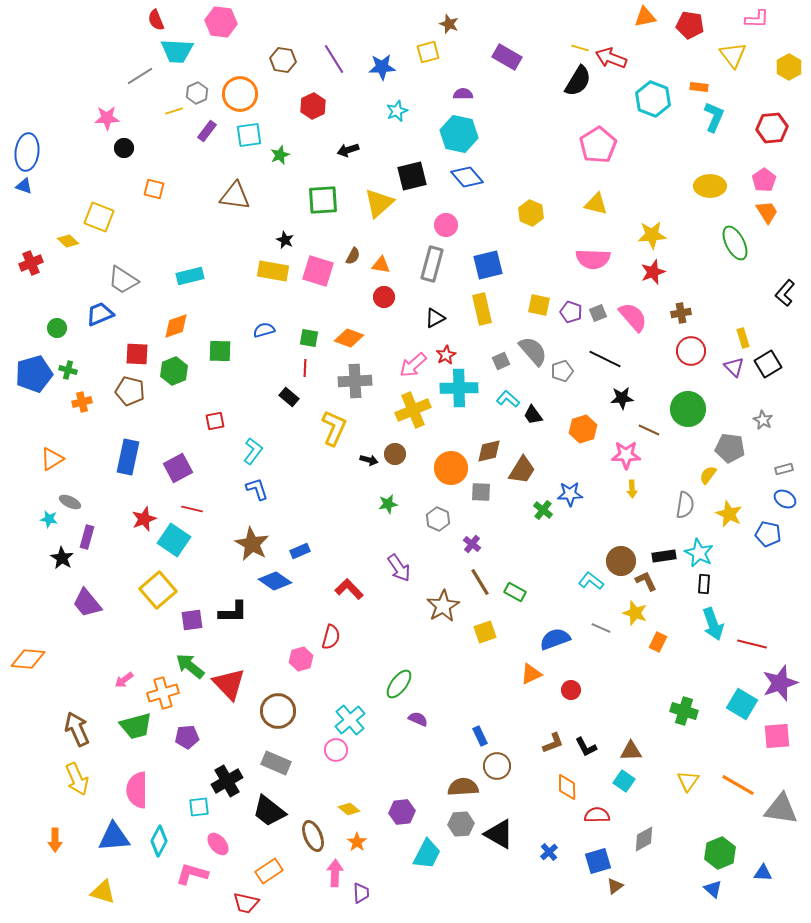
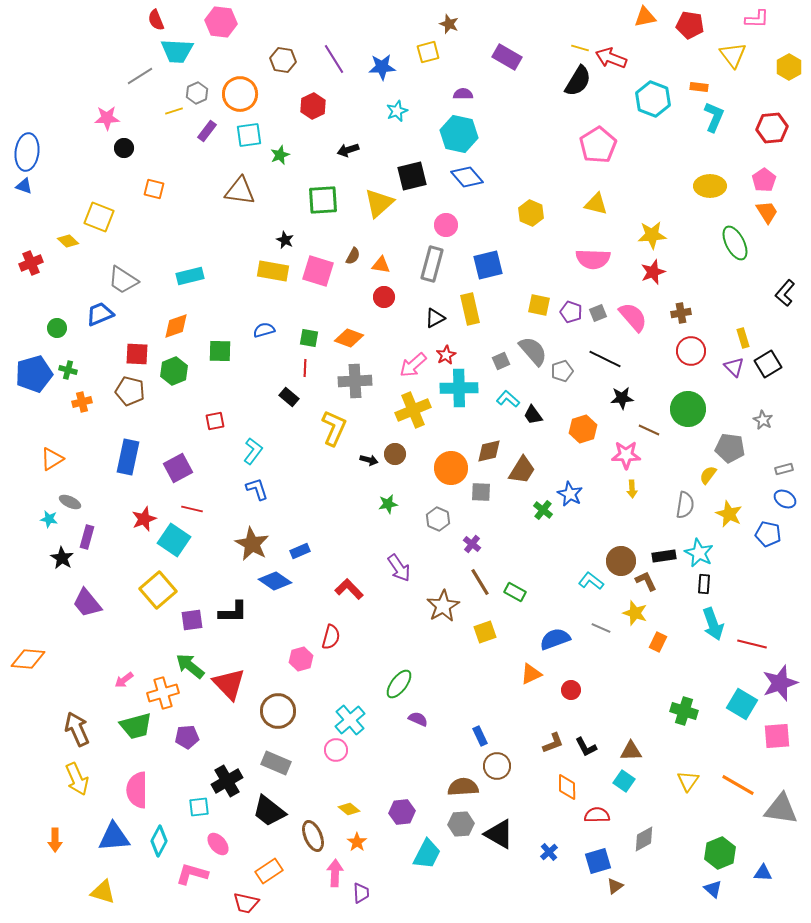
brown triangle at (235, 196): moved 5 px right, 5 px up
yellow rectangle at (482, 309): moved 12 px left
blue star at (570, 494): rotated 30 degrees clockwise
